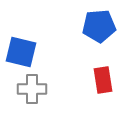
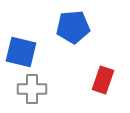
blue pentagon: moved 26 px left, 1 px down
red rectangle: rotated 28 degrees clockwise
